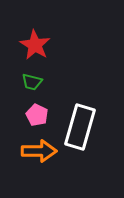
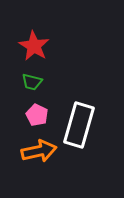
red star: moved 1 px left, 1 px down
white rectangle: moved 1 px left, 2 px up
orange arrow: rotated 12 degrees counterclockwise
